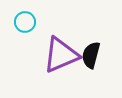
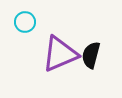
purple triangle: moved 1 px left, 1 px up
